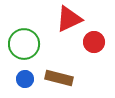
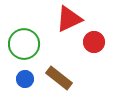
brown rectangle: rotated 24 degrees clockwise
